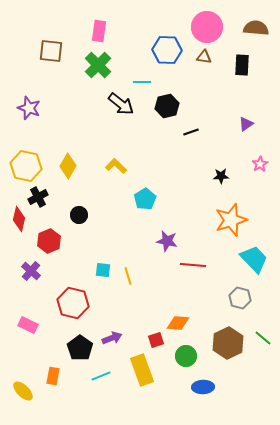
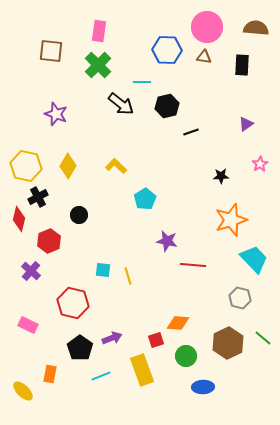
purple star at (29, 108): moved 27 px right, 6 px down
orange rectangle at (53, 376): moved 3 px left, 2 px up
